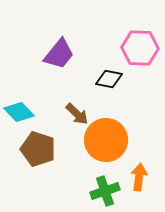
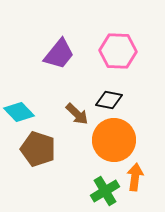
pink hexagon: moved 22 px left, 3 px down
black diamond: moved 21 px down
orange circle: moved 8 px right
orange arrow: moved 4 px left
green cross: rotated 12 degrees counterclockwise
